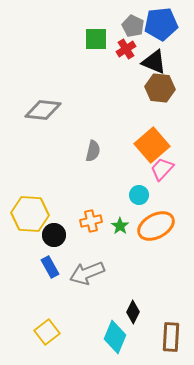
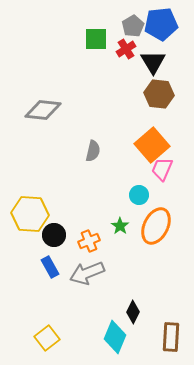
gray pentagon: rotated 15 degrees clockwise
black triangle: moved 1 px left; rotated 36 degrees clockwise
brown hexagon: moved 1 px left, 6 px down
pink trapezoid: rotated 20 degrees counterclockwise
orange cross: moved 2 px left, 20 px down; rotated 10 degrees counterclockwise
orange ellipse: rotated 36 degrees counterclockwise
yellow square: moved 6 px down
